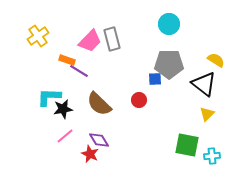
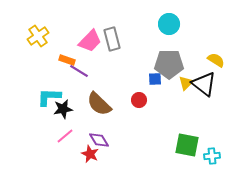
yellow triangle: moved 21 px left, 31 px up
